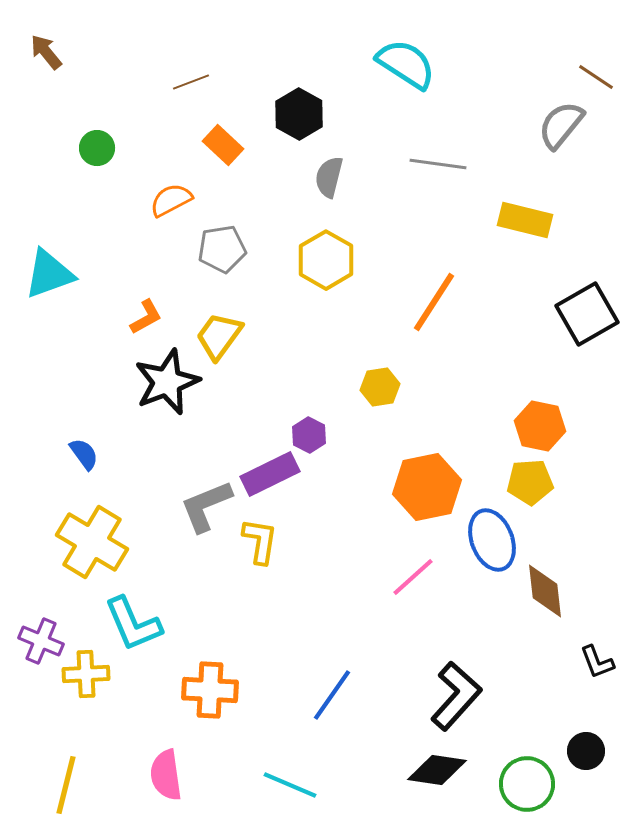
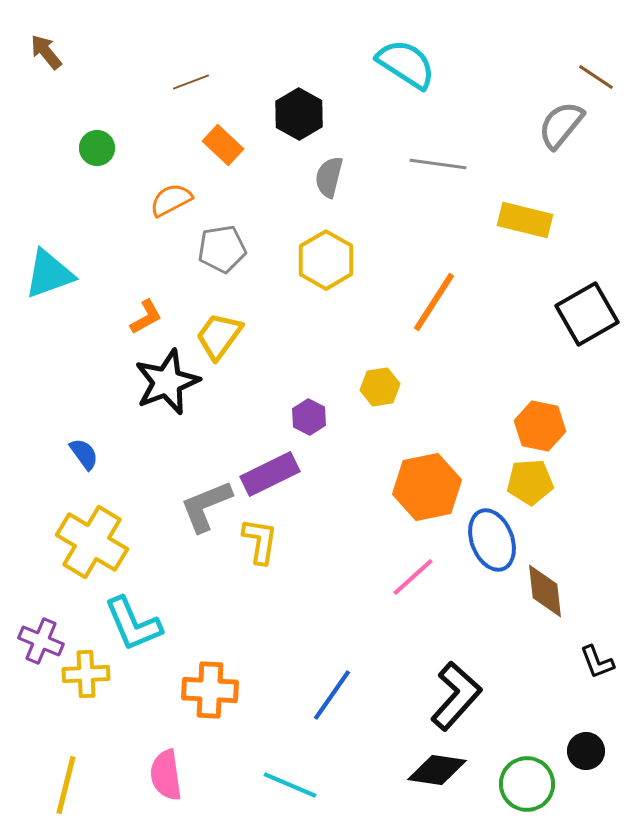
purple hexagon at (309, 435): moved 18 px up
